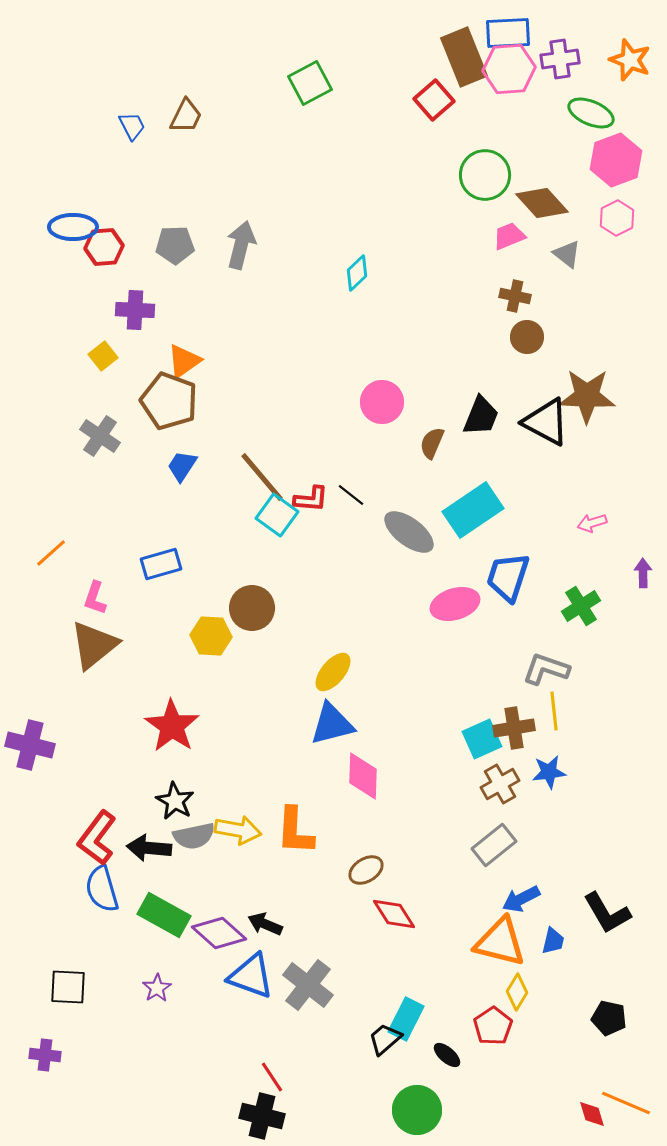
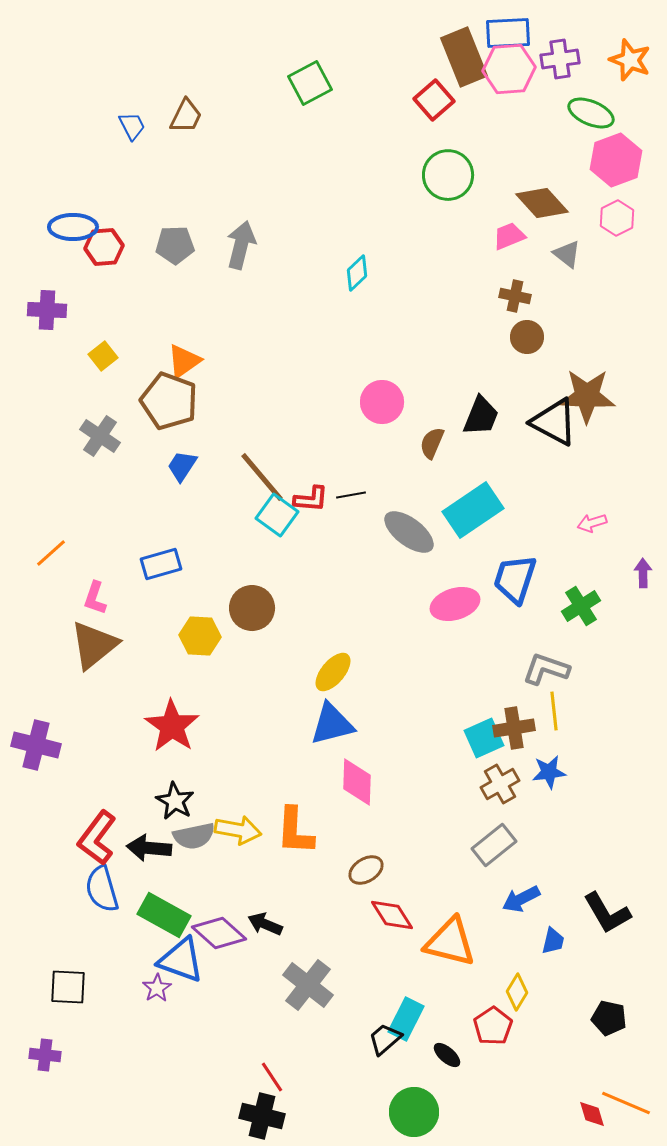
green circle at (485, 175): moved 37 px left
purple cross at (135, 310): moved 88 px left
black triangle at (546, 422): moved 8 px right
black line at (351, 495): rotated 48 degrees counterclockwise
blue trapezoid at (508, 577): moved 7 px right, 2 px down
yellow hexagon at (211, 636): moved 11 px left
cyan square at (482, 739): moved 2 px right, 1 px up
purple cross at (30, 745): moved 6 px right
pink diamond at (363, 776): moved 6 px left, 6 px down
red diamond at (394, 914): moved 2 px left, 1 px down
orange triangle at (500, 942): moved 50 px left
blue triangle at (251, 976): moved 70 px left, 16 px up
green circle at (417, 1110): moved 3 px left, 2 px down
